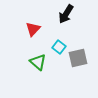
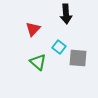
black arrow: rotated 36 degrees counterclockwise
gray square: rotated 18 degrees clockwise
